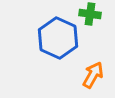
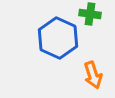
orange arrow: rotated 132 degrees clockwise
